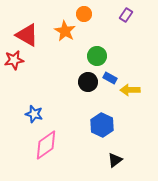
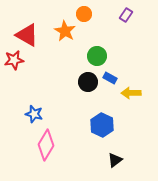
yellow arrow: moved 1 px right, 3 px down
pink diamond: rotated 24 degrees counterclockwise
